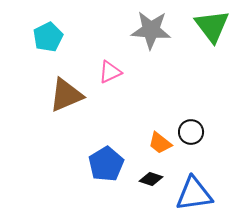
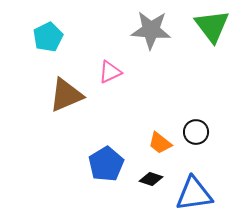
black circle: moved 5 px right
